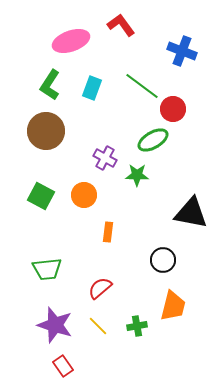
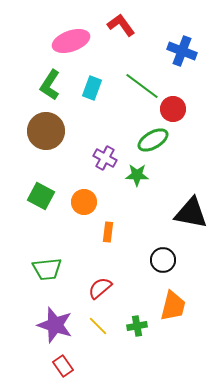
orange circle: moved 7 px down
